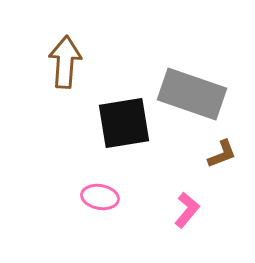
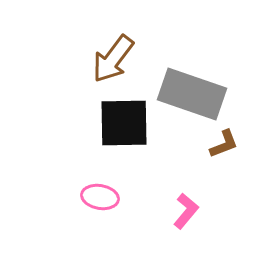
brown arrow: moved 48 px right, 3 px up; rotated 147 degrees counterclockwise
black square: rotated 8 degrees clockwise
brown L-shape: moved 2 px right, 10 px up
pink L-shape: moved 1 px left, 1 px down
